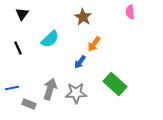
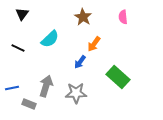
pink semicircle: moved 7 px left, 5 px down
black line: rotated 40 degrees counterclockwise
green rectangle: moved 3 px right, 7 px up
gray arrow: moved 4 px left, 3 px up
